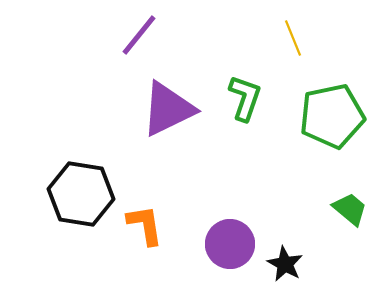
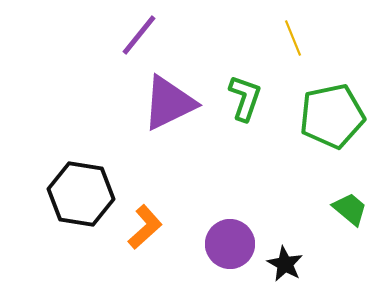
purple triangle: moved 1 px right, 6 px up
orange L-shape: moved 2 px down; rotated 57 degrees clockwise
